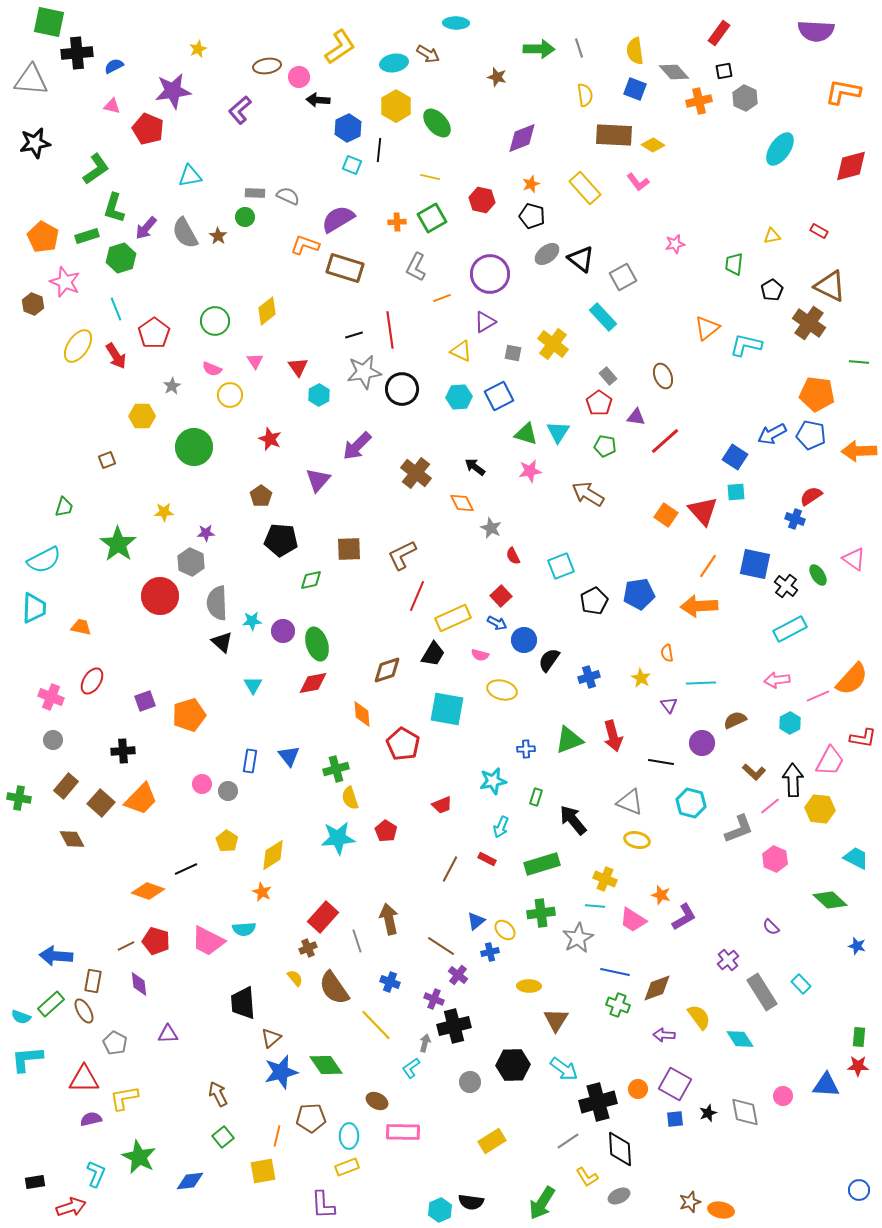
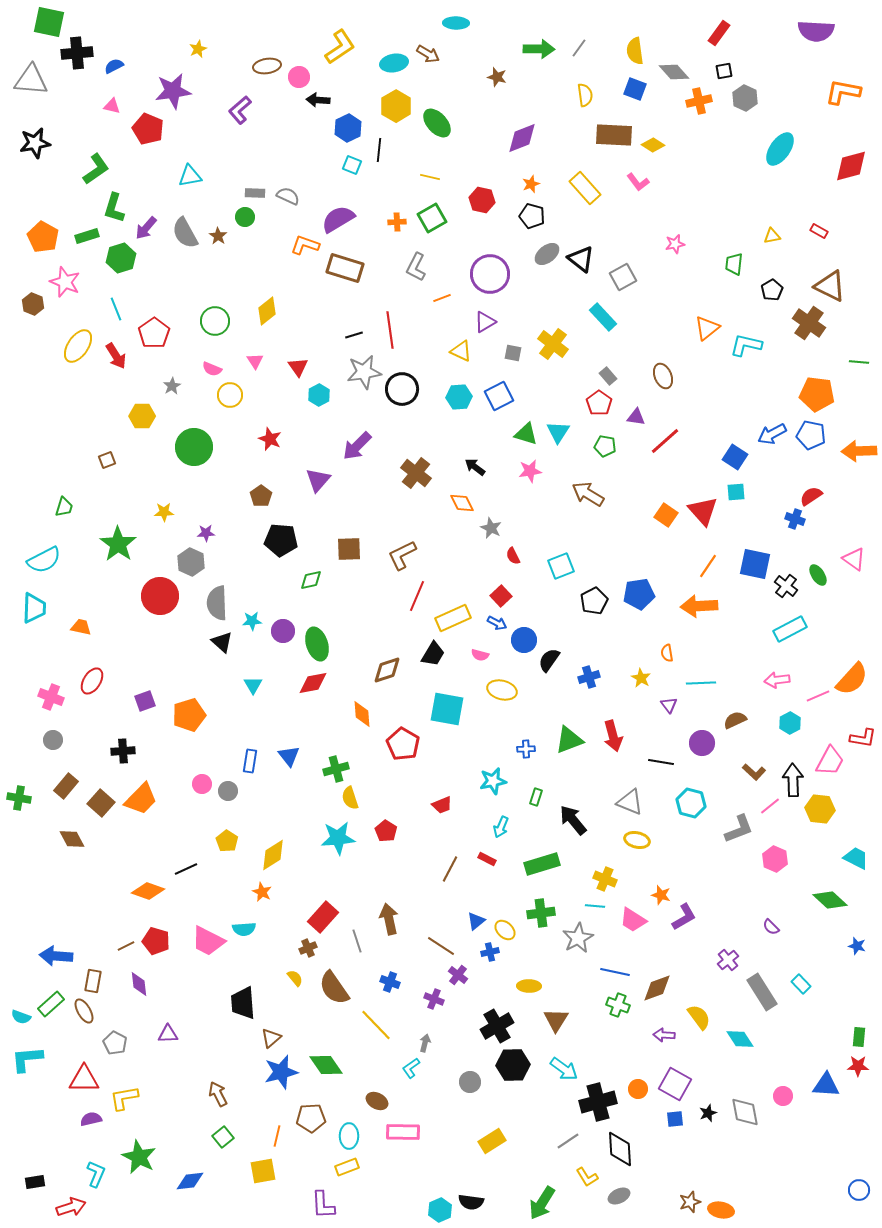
gray line at (579, 48): rotated 54 degrees clockwise
black cross at (454, 1026): moved 43 px right; rotated 16 degrees counterclockwise
